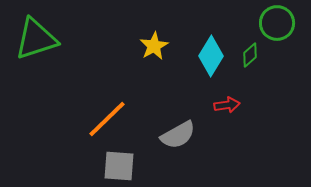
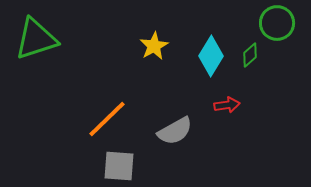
gray semicircle: moved 3 px left, 4 px up
